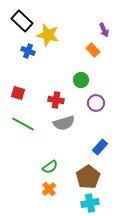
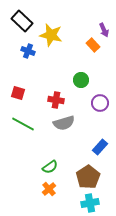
yellow star: moved 3 px right
orange rectangle: moved 5 px up
purple circle: moved 4 px right
